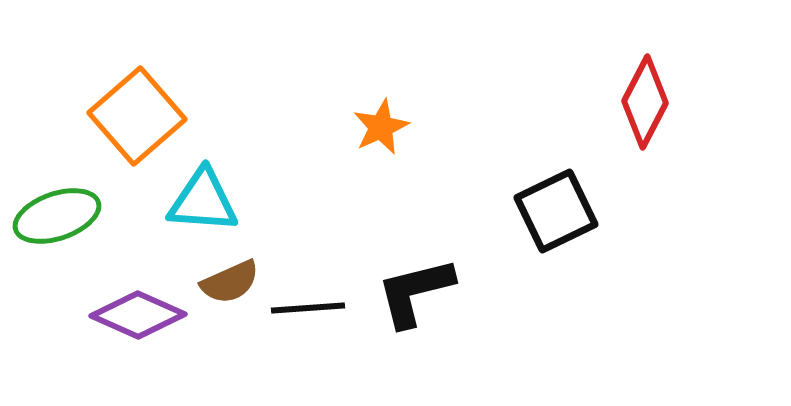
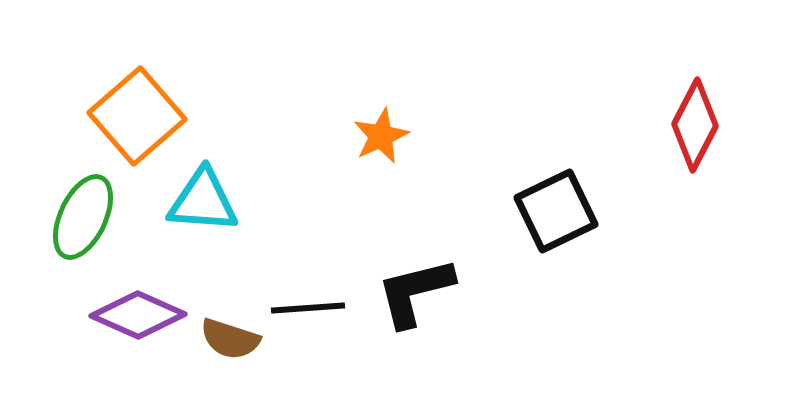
red diamond: moved 50 px right, 23 px down
orange star: moved 9 px down
green ellipse: moved 26 px right, 1 px down; rotated 46 degrees counterclockwise
brown semicircle: moved 57 px down; rotated 42 degrees clockwise
